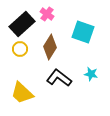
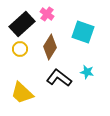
cyan star: moved 4 px left, 2 px up
